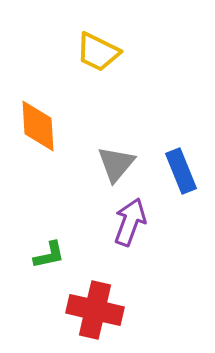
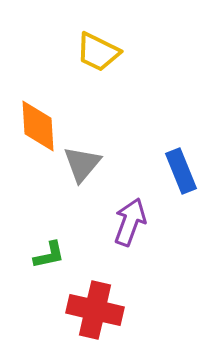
gray triangle: moved 34 px left
